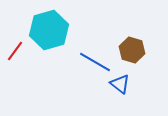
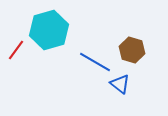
red line: moved 1 px right, 1 px up
